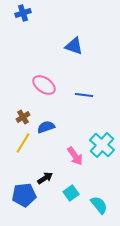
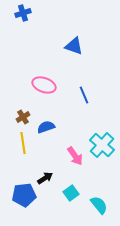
pink ellipse: rotated 15 degrees counterclockwise
blue line: rotated 60 degrees clockwise
yellow line: rotated 40 degrees counterclockwise
